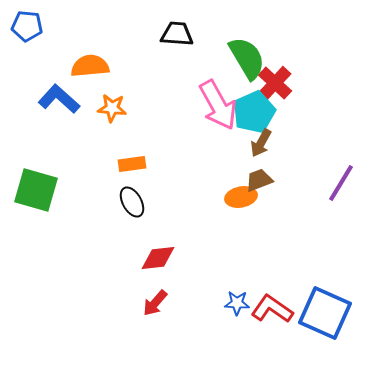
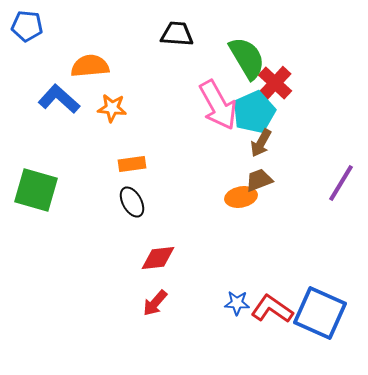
blue square: moved 5 px left
